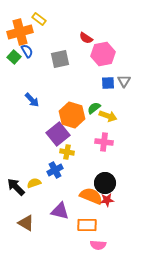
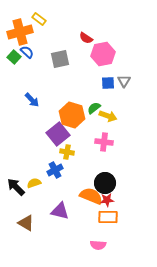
blue semicircle: moved 1 px down; rotated 16 degrees counterclockwise
orange rectangle: moved 21 px right, 8 px up
